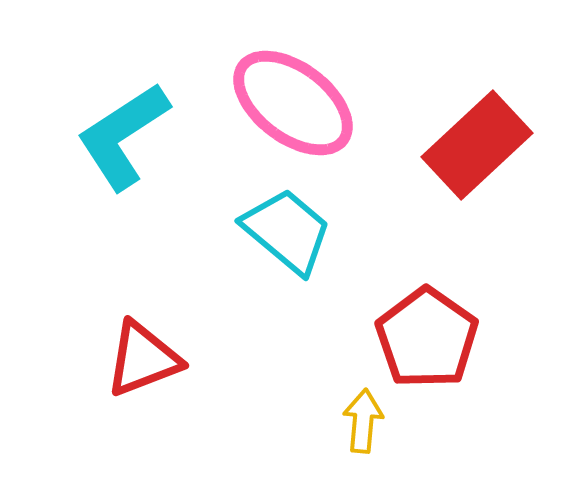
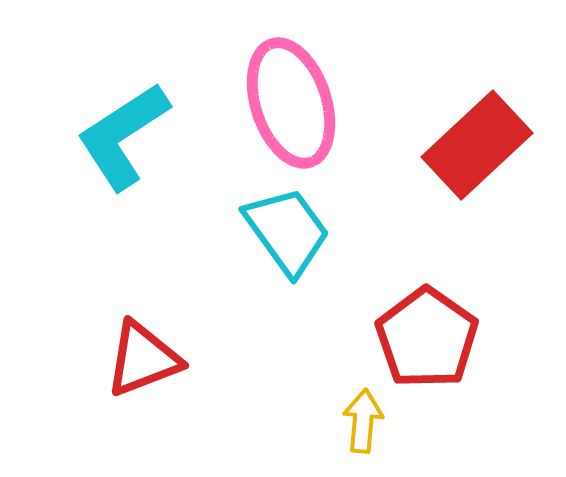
pink ellipse: moved 2 px left; rotated 35 degrees clockwise
cyan trapezoid: rotated 14 degrees clockwise
